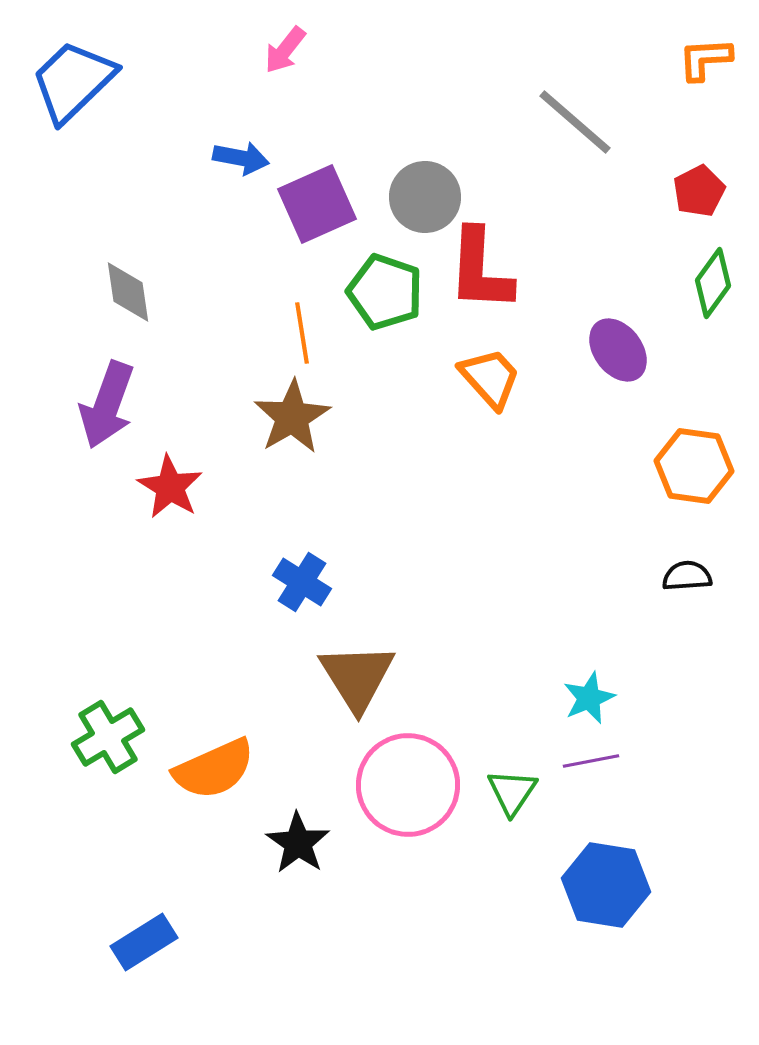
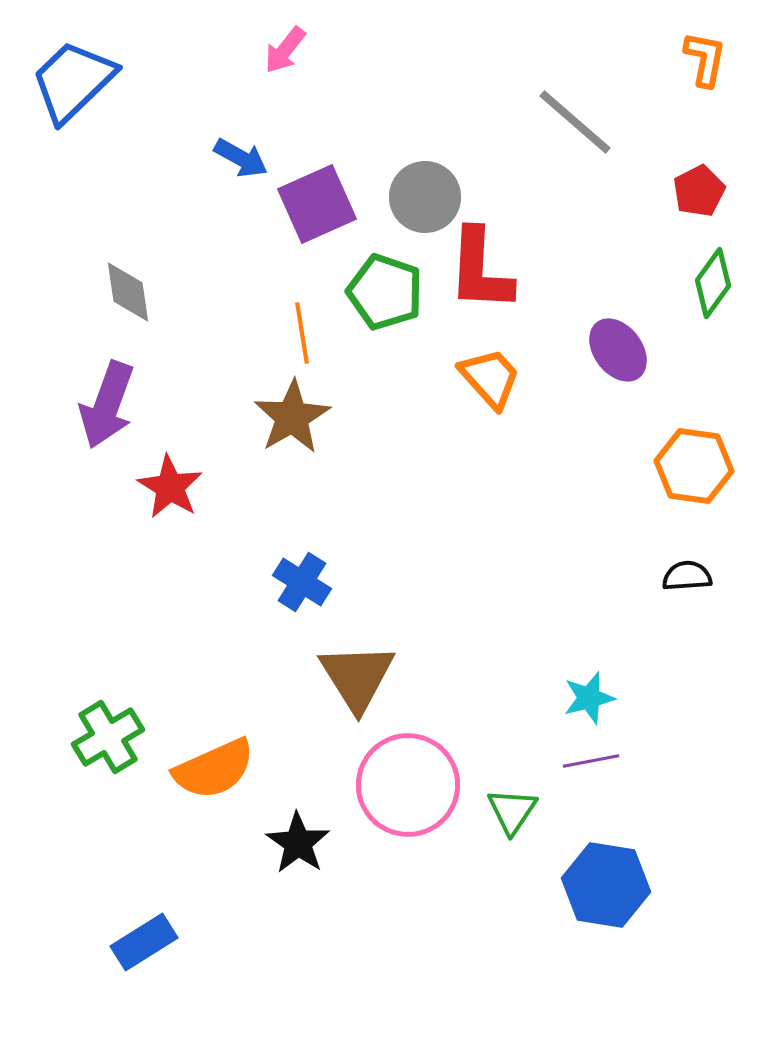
orange L-shape: rotated 104 degrees clockwise
blue arrow: rotated 18 degrees clockwise
cyan star: rotated 8 degrees clockwise
green triangle: moved 19 px down
